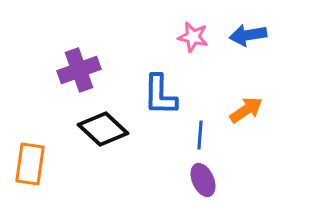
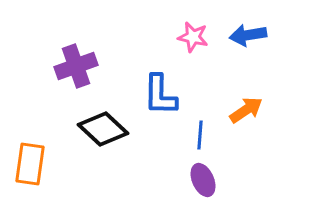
purple cross: moved 3 px left, 4 px up
